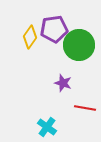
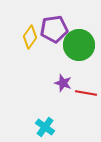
red line: moved 1 px right, 15 px up
cyan cross: moved 2 px left
